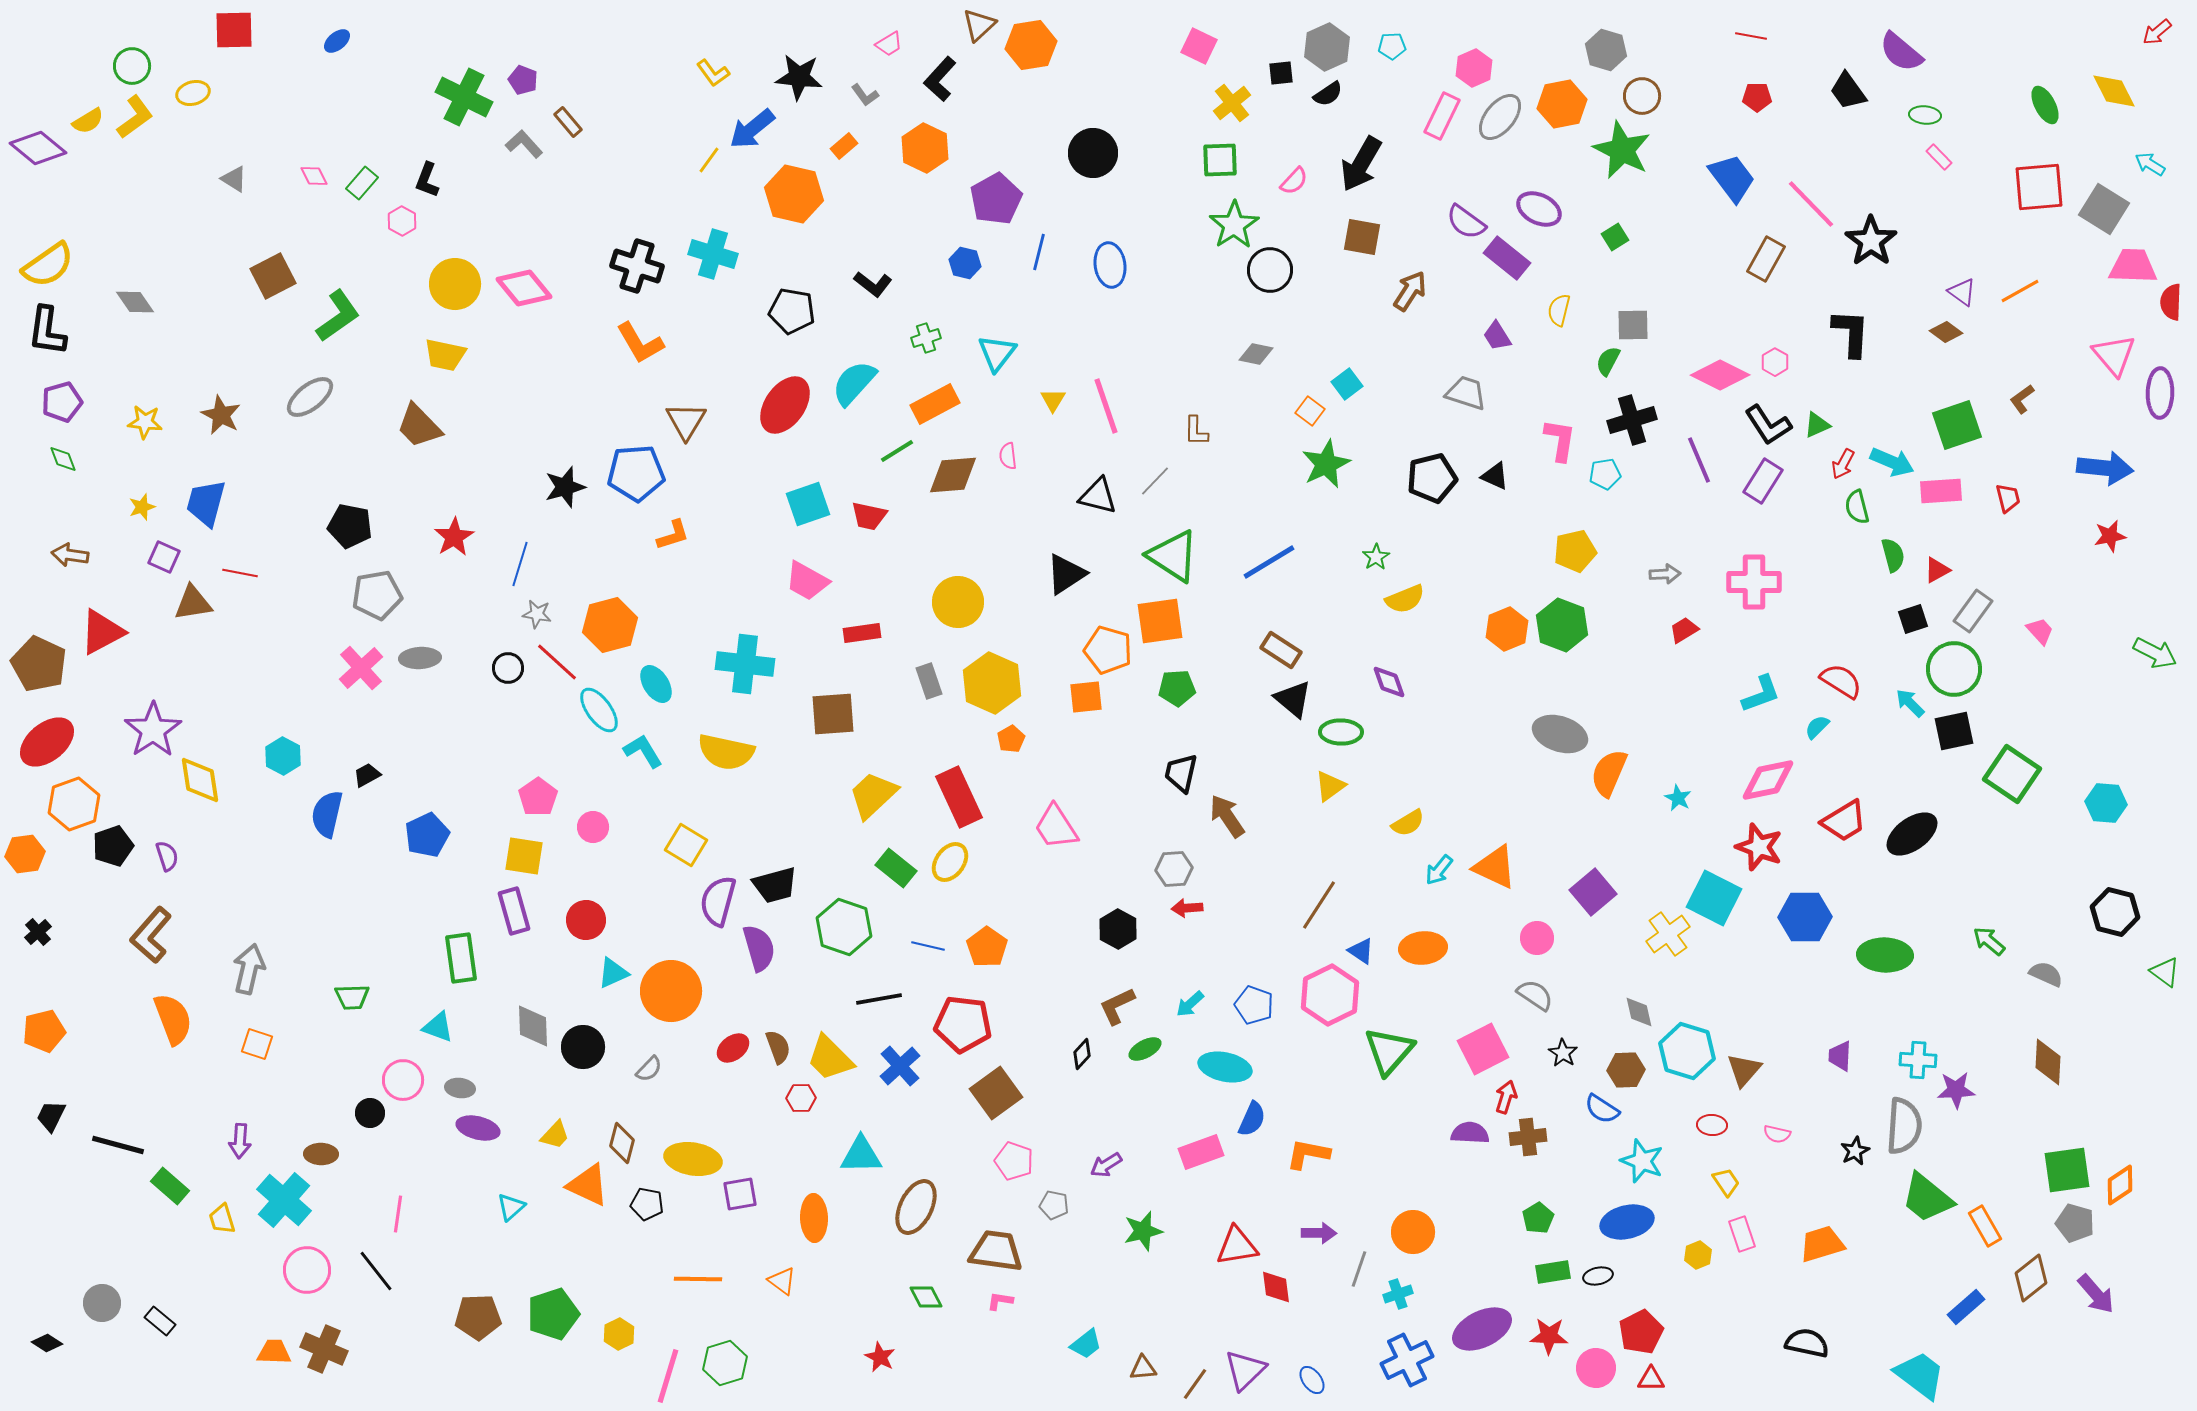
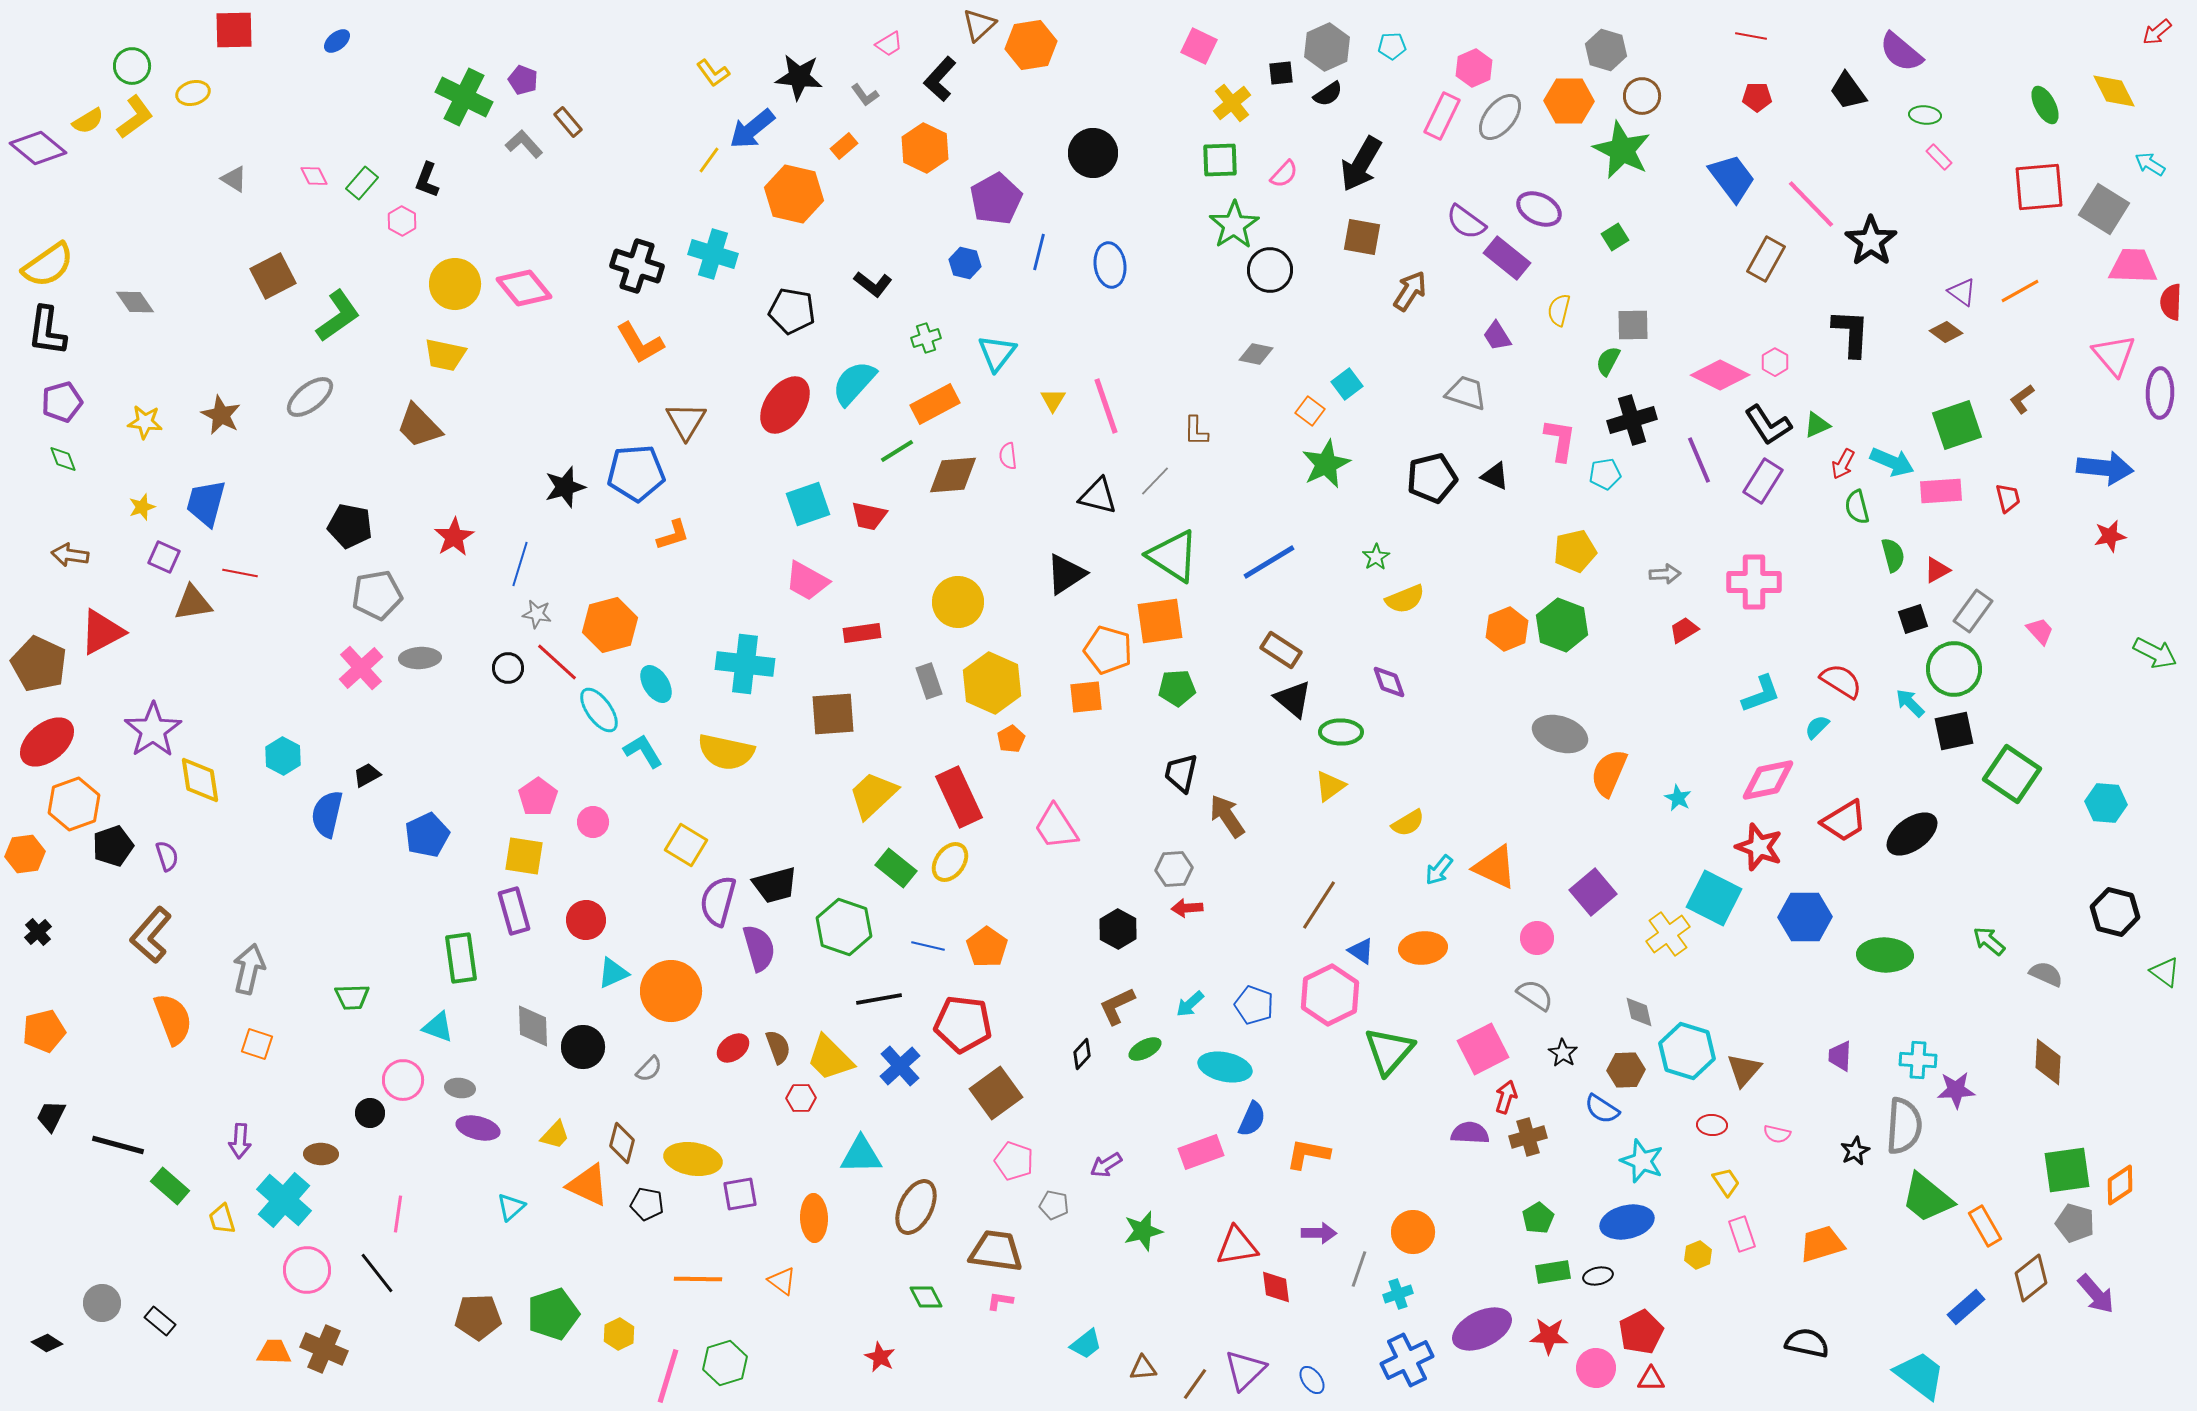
orange hexagon at (1562, 104): moved 7 px right, 3 px up; rotated 12 degrees clockwise
pink semicircle at (1294, 181): moved 10 px left, 7 px up
pink circle at (593, 827): moved 5 px up
brown cross at (1528, 1137): rotated 9 degrees counterclockwise
black line at (376, 1271): moved 1 px right, 2 px down
